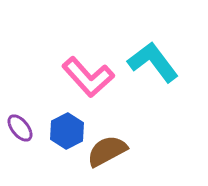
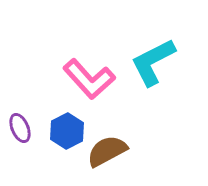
cyan L-shape: rotated 80 degrees counterclockwise
pink L-shape: moved 1 px right, 2 px down
purple ellipse: rotated 16 degrees clockwise
